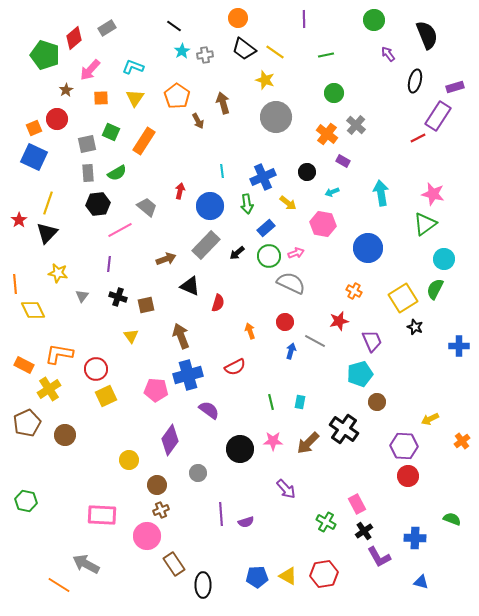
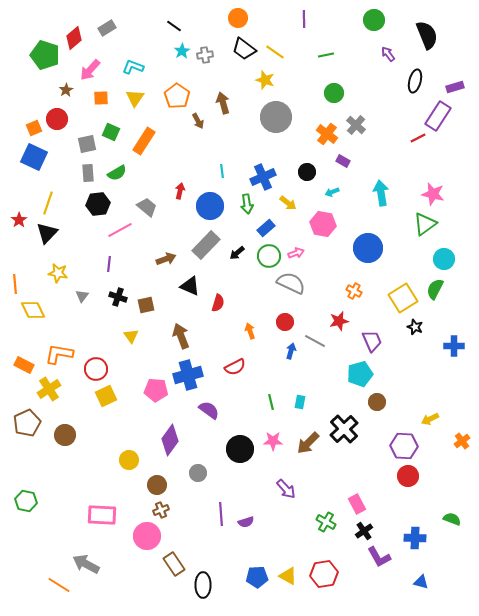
blue cross at (459, 346): moved 5 px left
black cross at (344, 429): rotated 12 degrees clockwise
